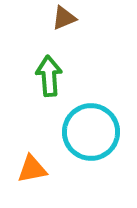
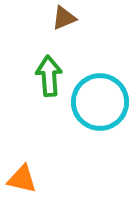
cyan circle: moved 9 px right, 30 px up
orange triangle: moved 10 px left, 10 px down; rotated 24 degrees clockwise
